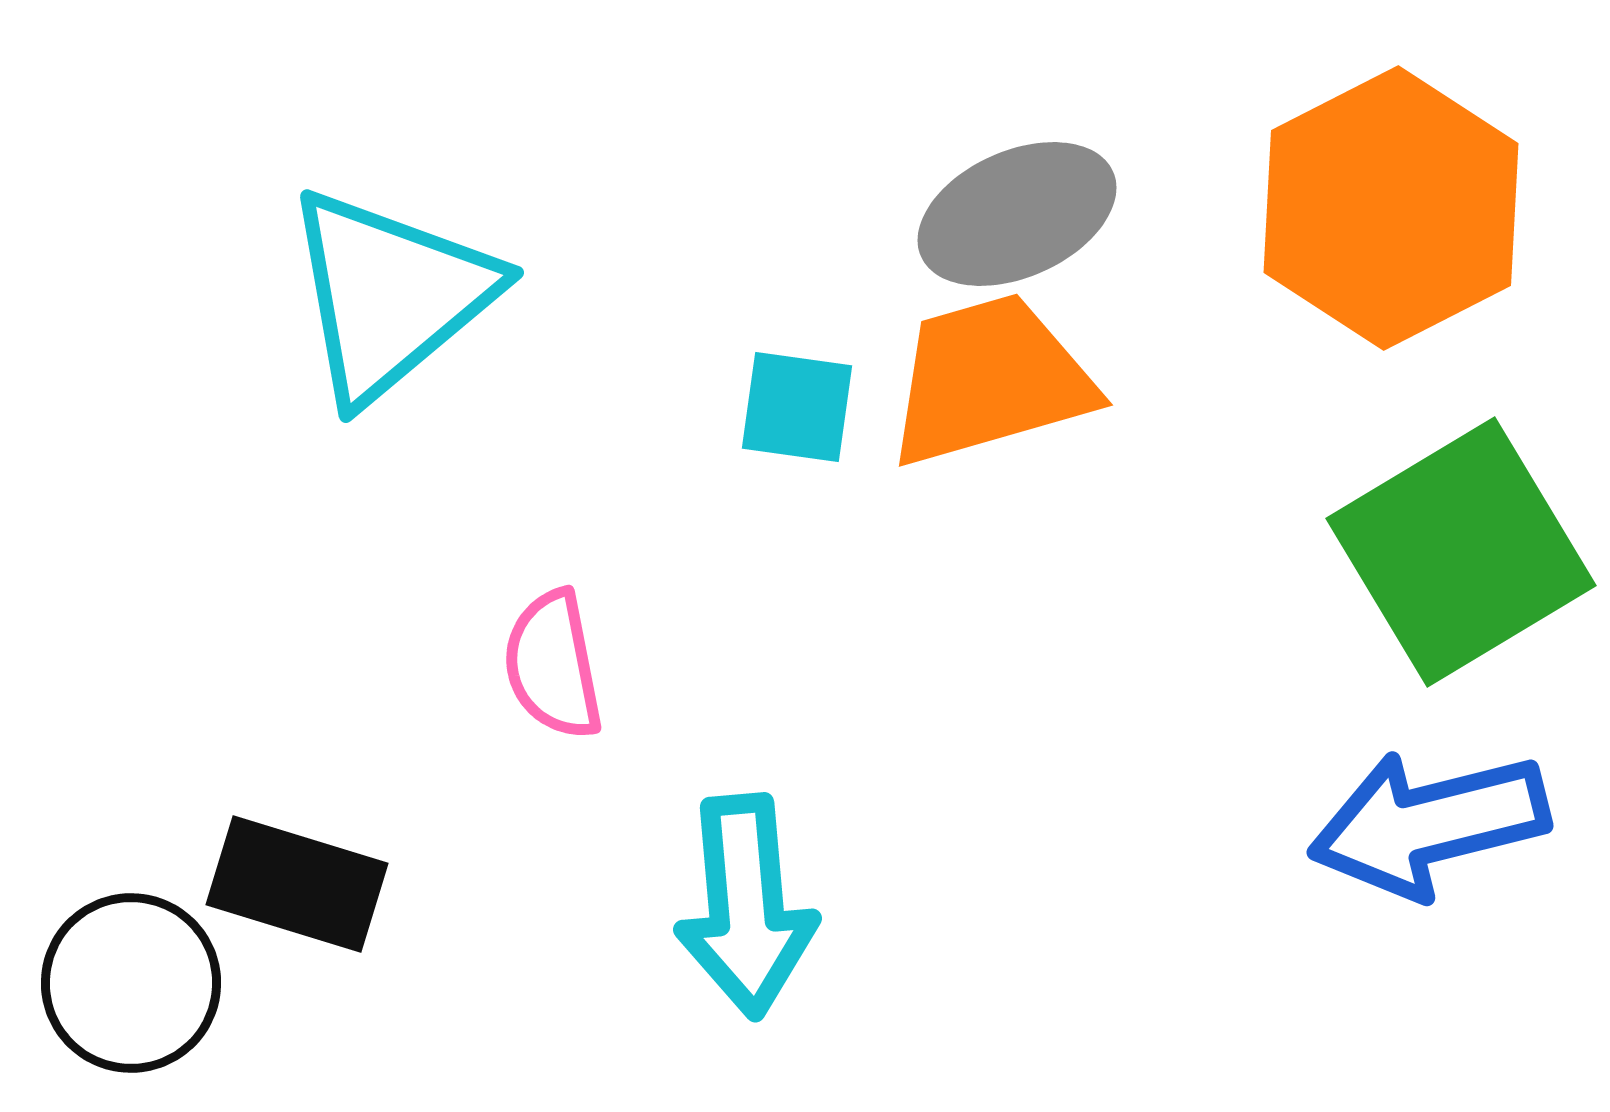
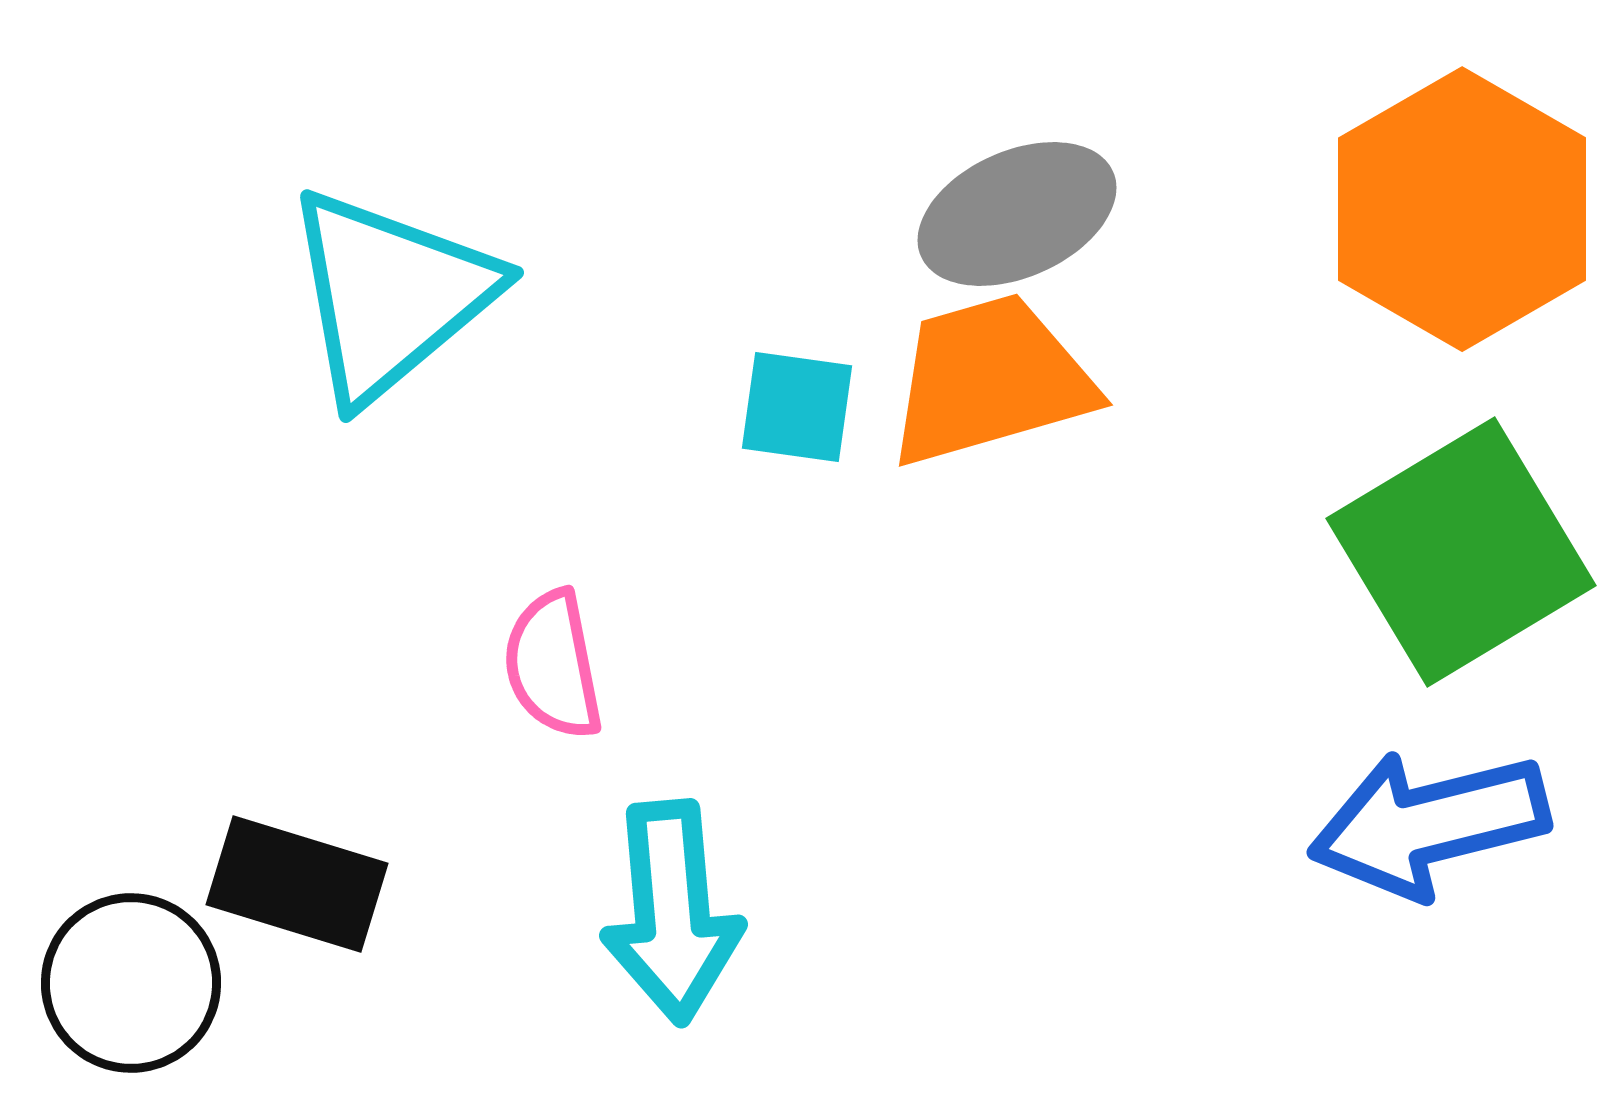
orange hexagon: moved 71 px right, 1 px down; rotated 3 degrees counterclockwise
cyan arrow: moved 74 px left, 6 px down
